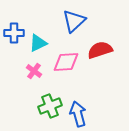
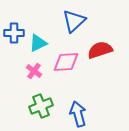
green cross: moved 9 px left
